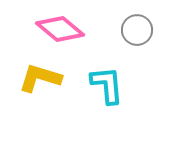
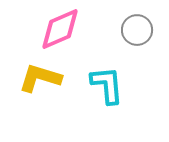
pink diamond: rotated 63 degrees counterclockwise
